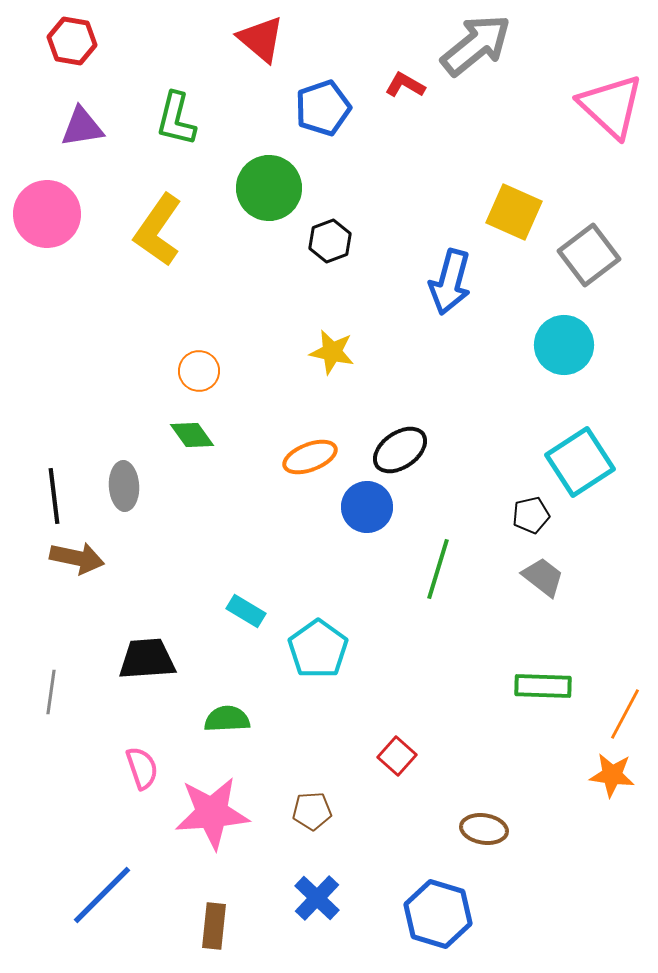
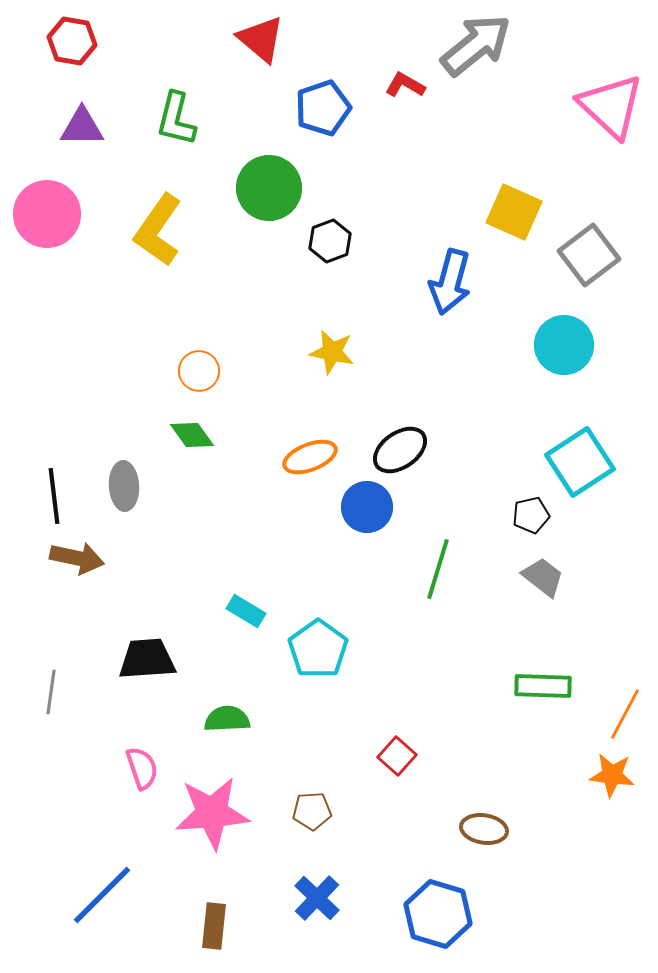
purple triangle at (82, 127): rotated 9 degrees clockwise
